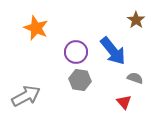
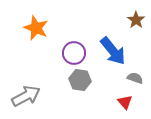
purple circle: moved 2 px left, 1 px down
red triangle: moved 1 px right
